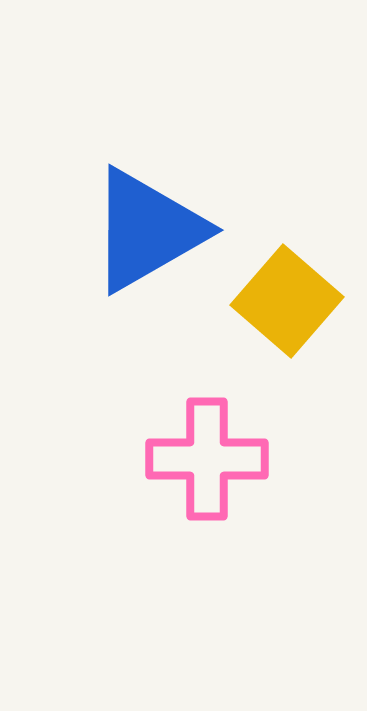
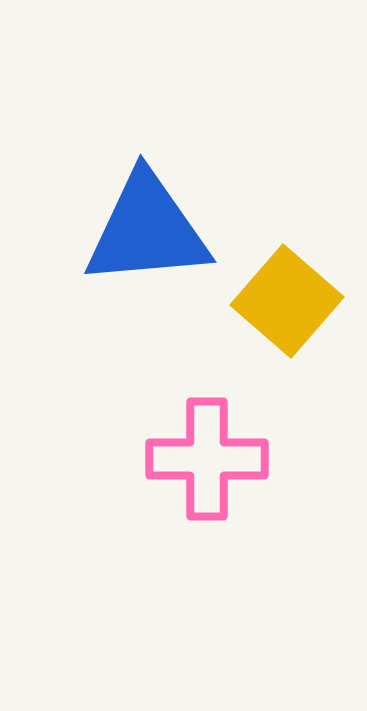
blue triangle: rotated 25 degrees clockwise
